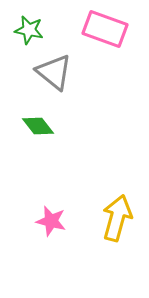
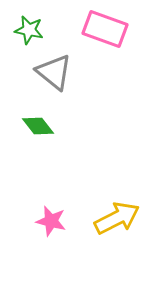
yellow arrow: rotated 48 degrees clockwise
